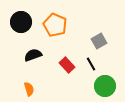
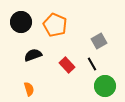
black line: moved 1 px right
